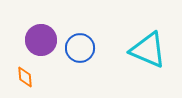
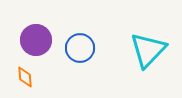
purple circle: moved 5 px left
cyan triangle: rotated 51 degrees clockwise
